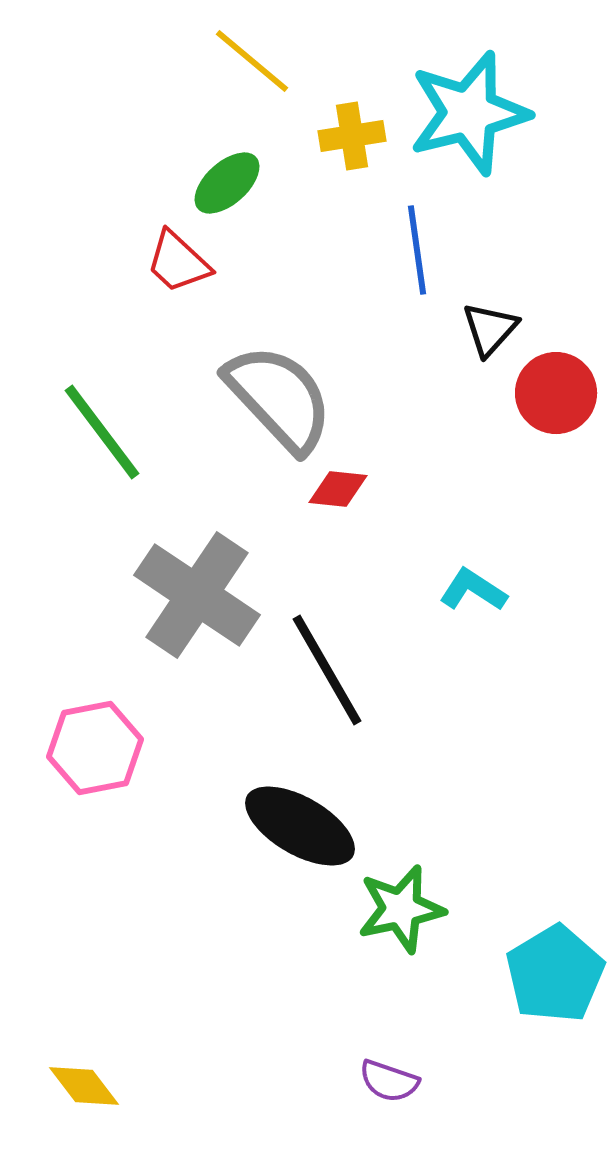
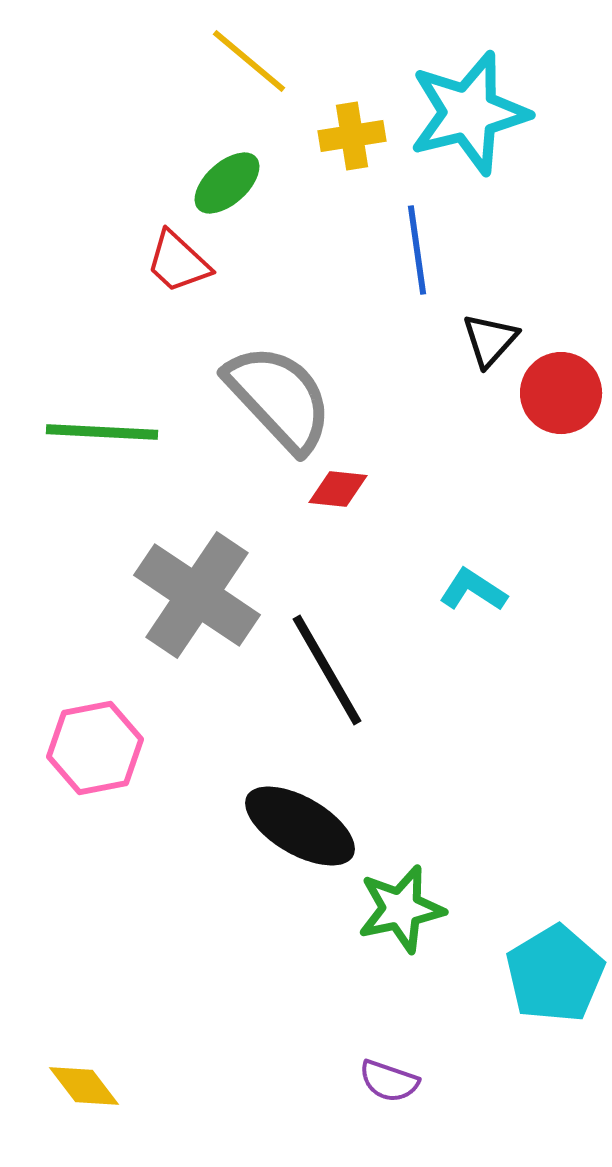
yellow line: moved 3 px left
black triangle: moved 11 px down
red circle: moved 5 px right
green line: rotated 50 degrees counterclockwise
